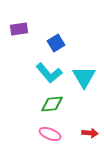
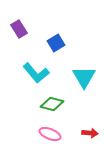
purple rectangle: rotated 66 degrees clockwise
cyan L-shape: moved 13 px left
green diamond: rotated 20 degrees clockwise
